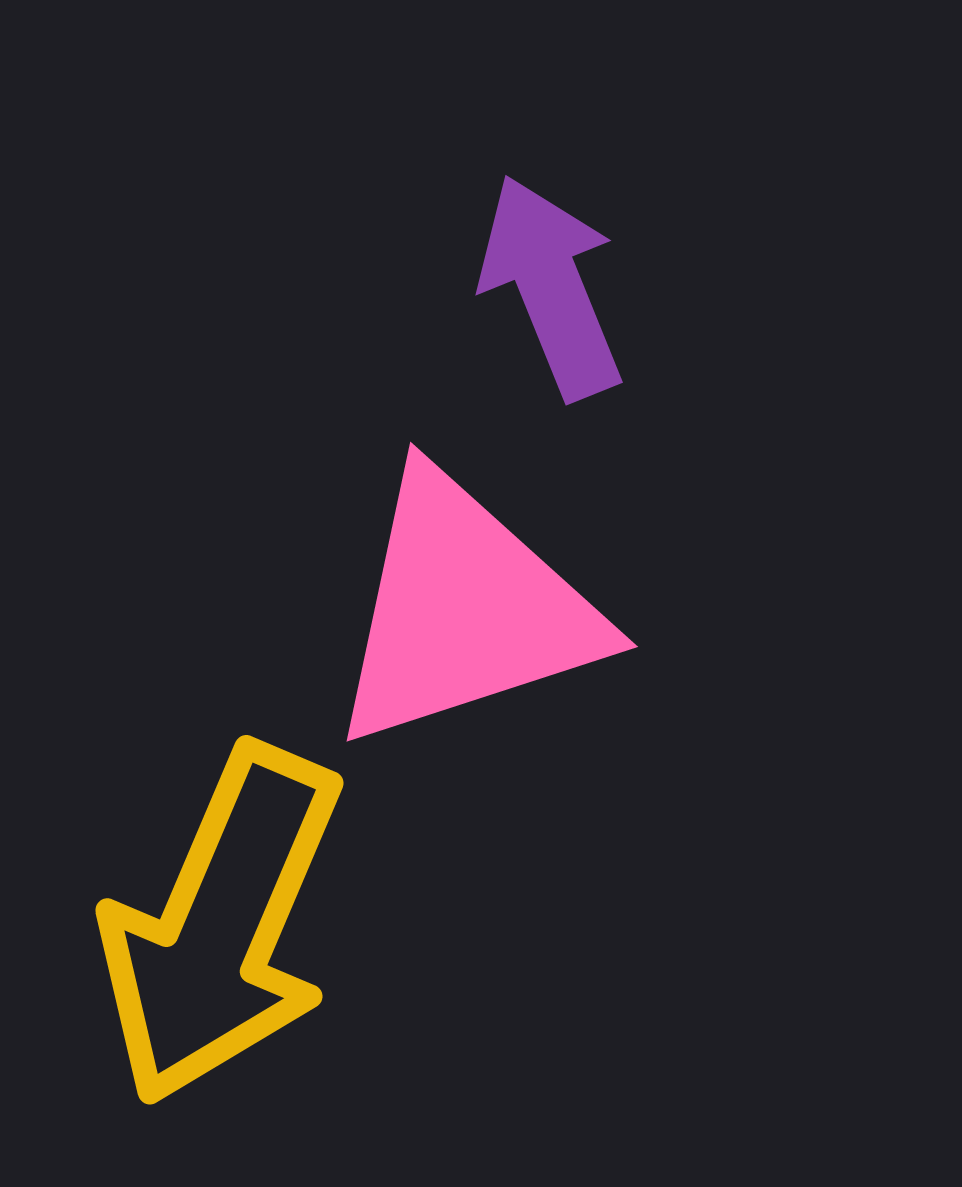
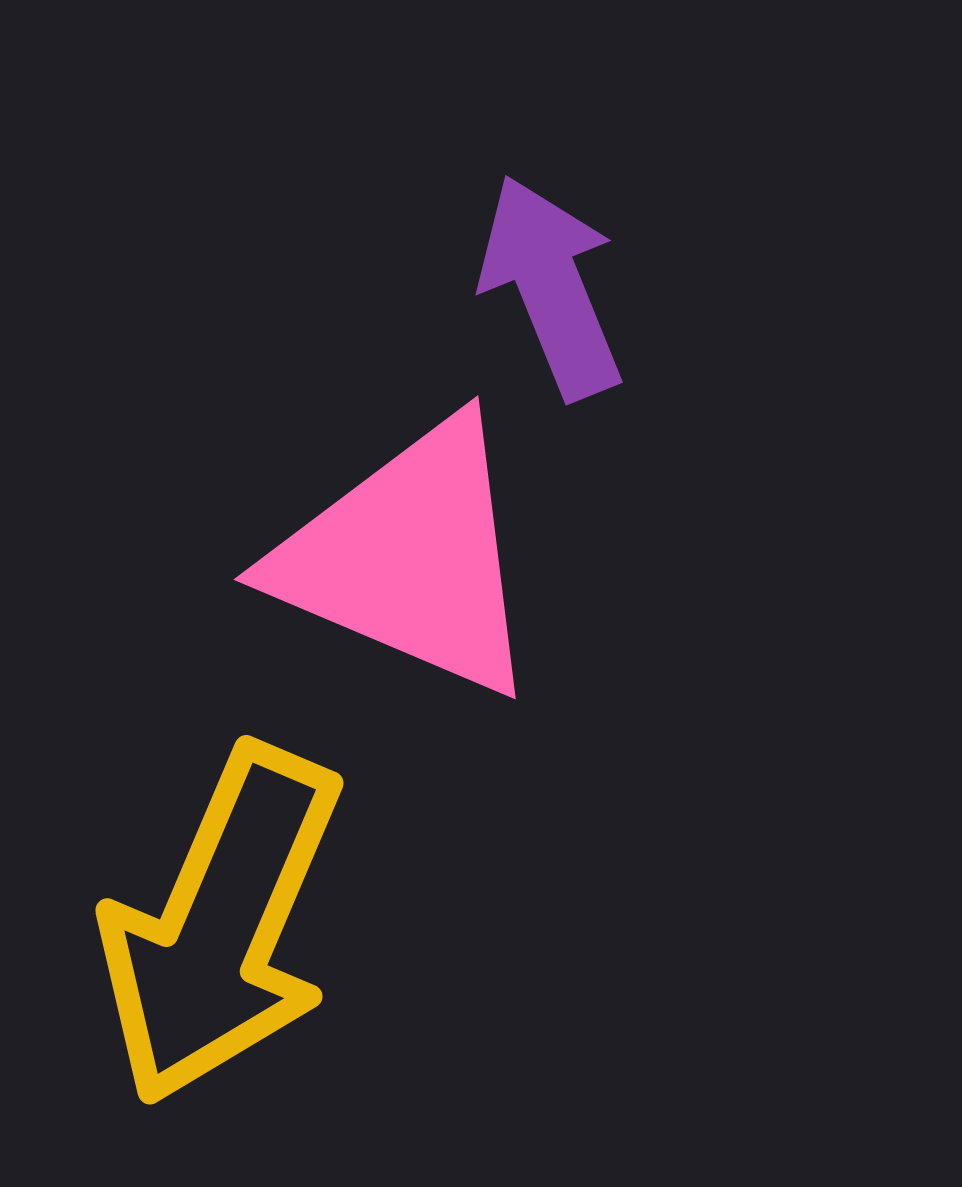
pink triangle: moved 56 px left, 52 px up; rotated 41 degrees clockwise
